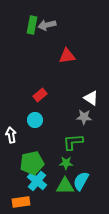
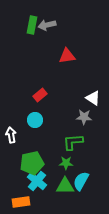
white triangle: moved 2 px right
